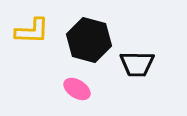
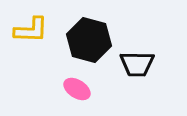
yellow L-shape: moved 1 px left, 1 px up
